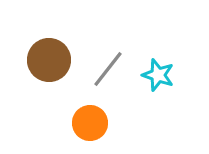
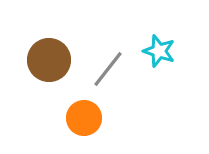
cyan star: moved 1 px right, 24 px up
orange circle: moved 6 px left, 5 px up
